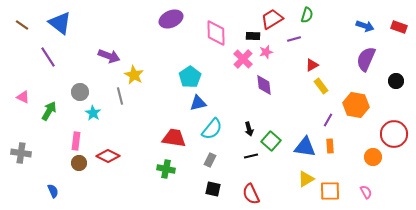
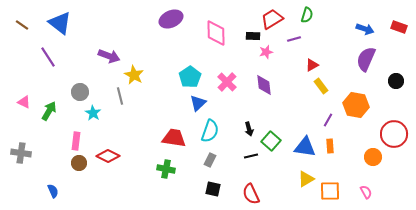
blue arrow at (365, 26): moved 3 px down
pink cross at (243, 59): moved 16 px left, 23 px down
pink triangle at (23, 97): moved 1 px right, 5 px down
blue triangle at (198, 103): rotated 30 degrees counterclockwise
cyan semicircle at (212, 129): moved 2 px left, 2 px down; rotated 20 degrees counterclockwise
